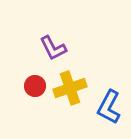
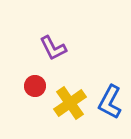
yellow cross: moved 15 px down; rotated 16 degrees counterclockwise
blue L-shape: moved 1 px right, 5 px up
